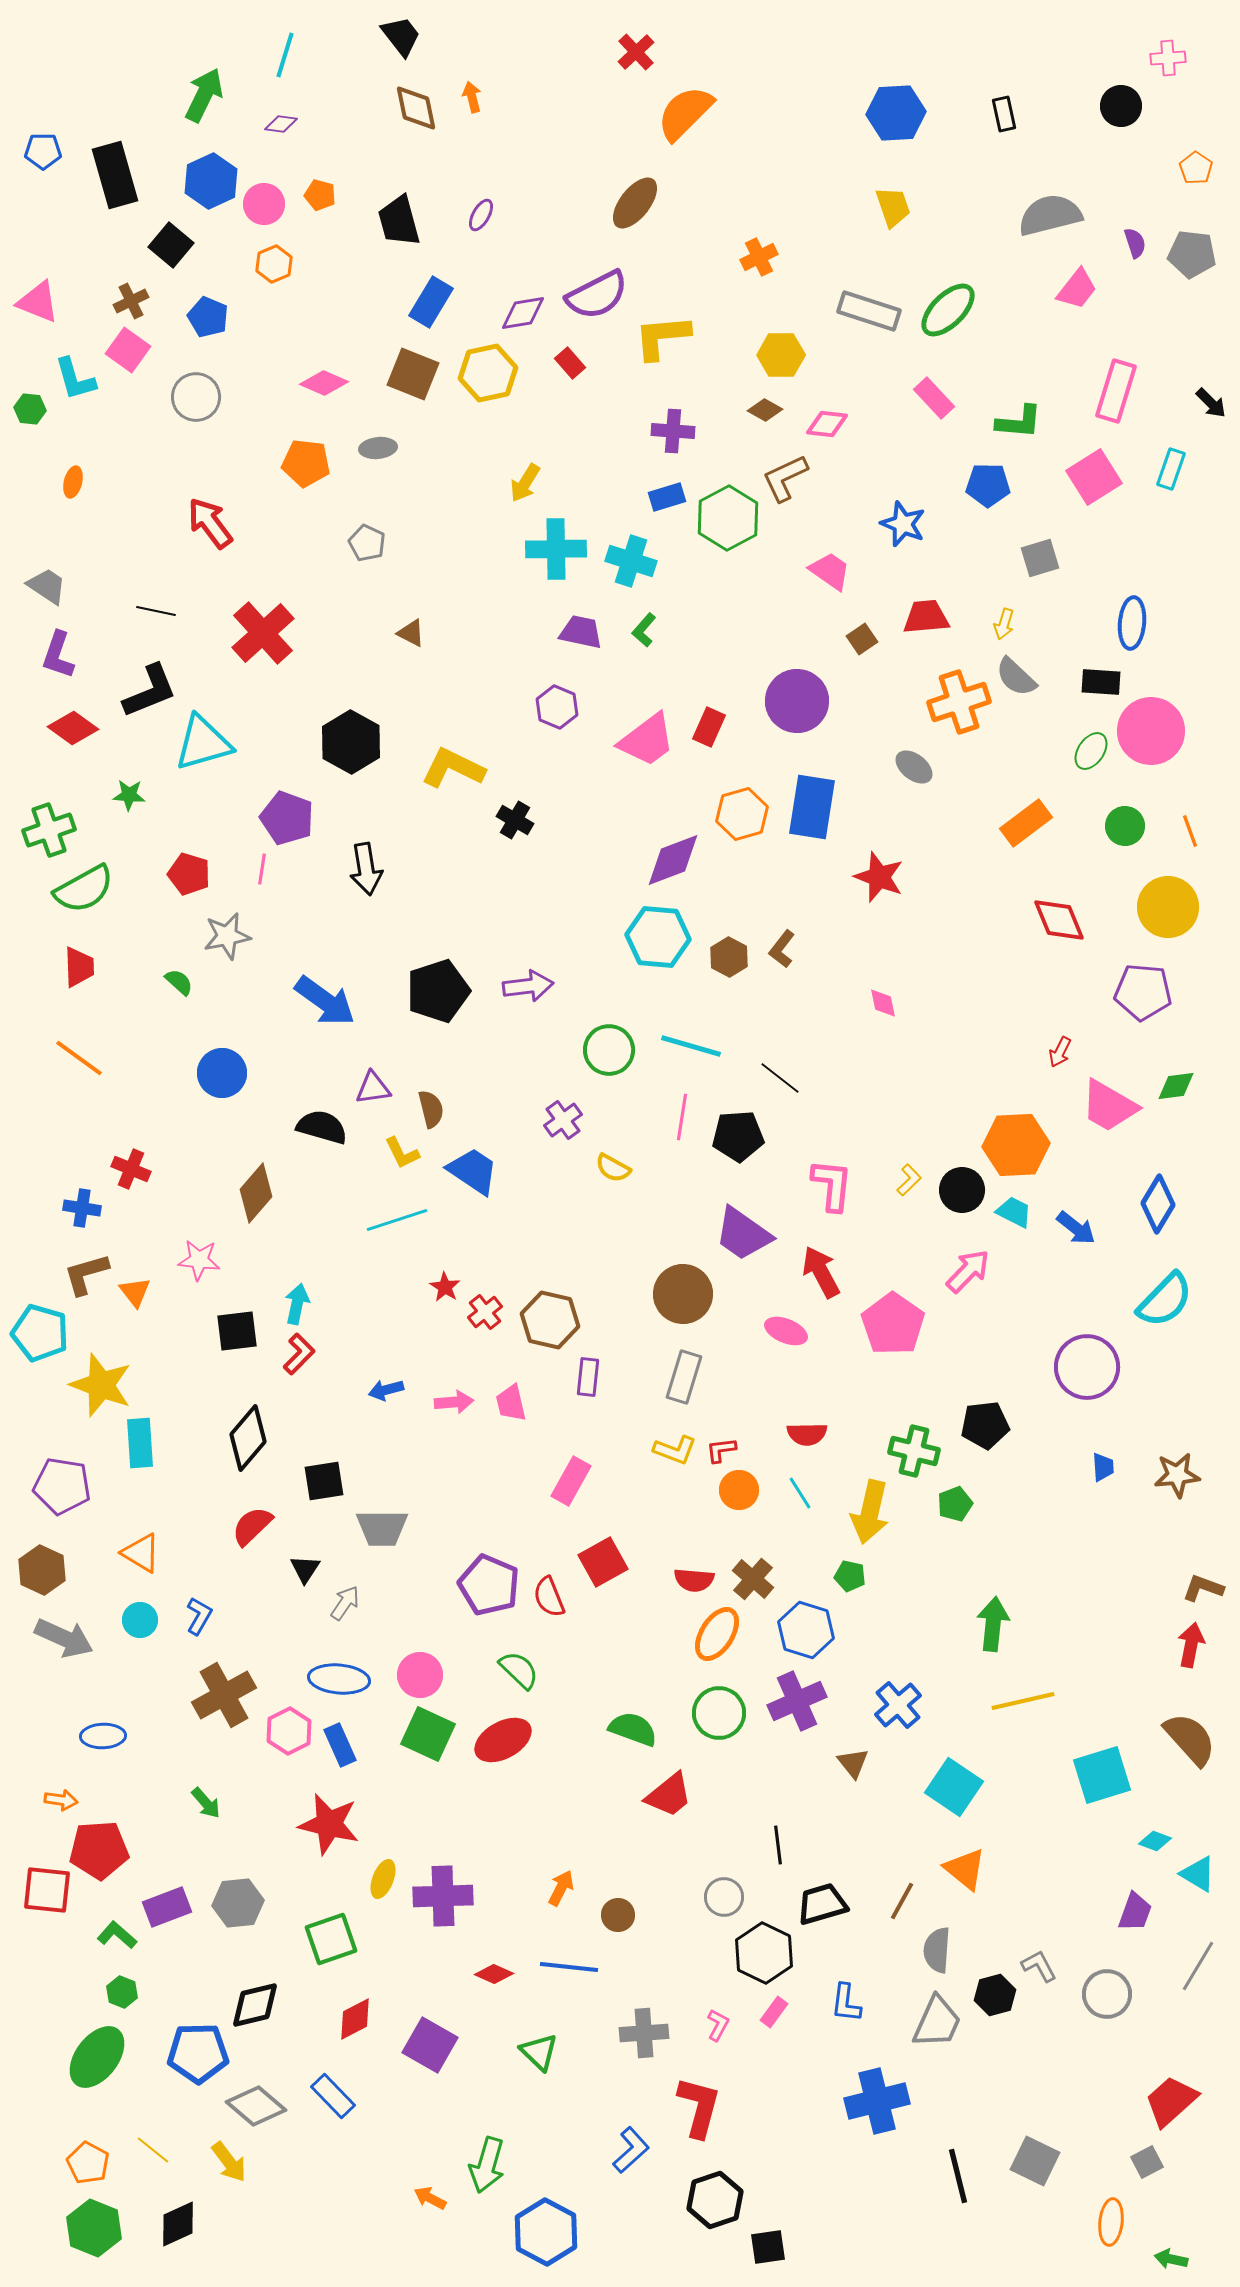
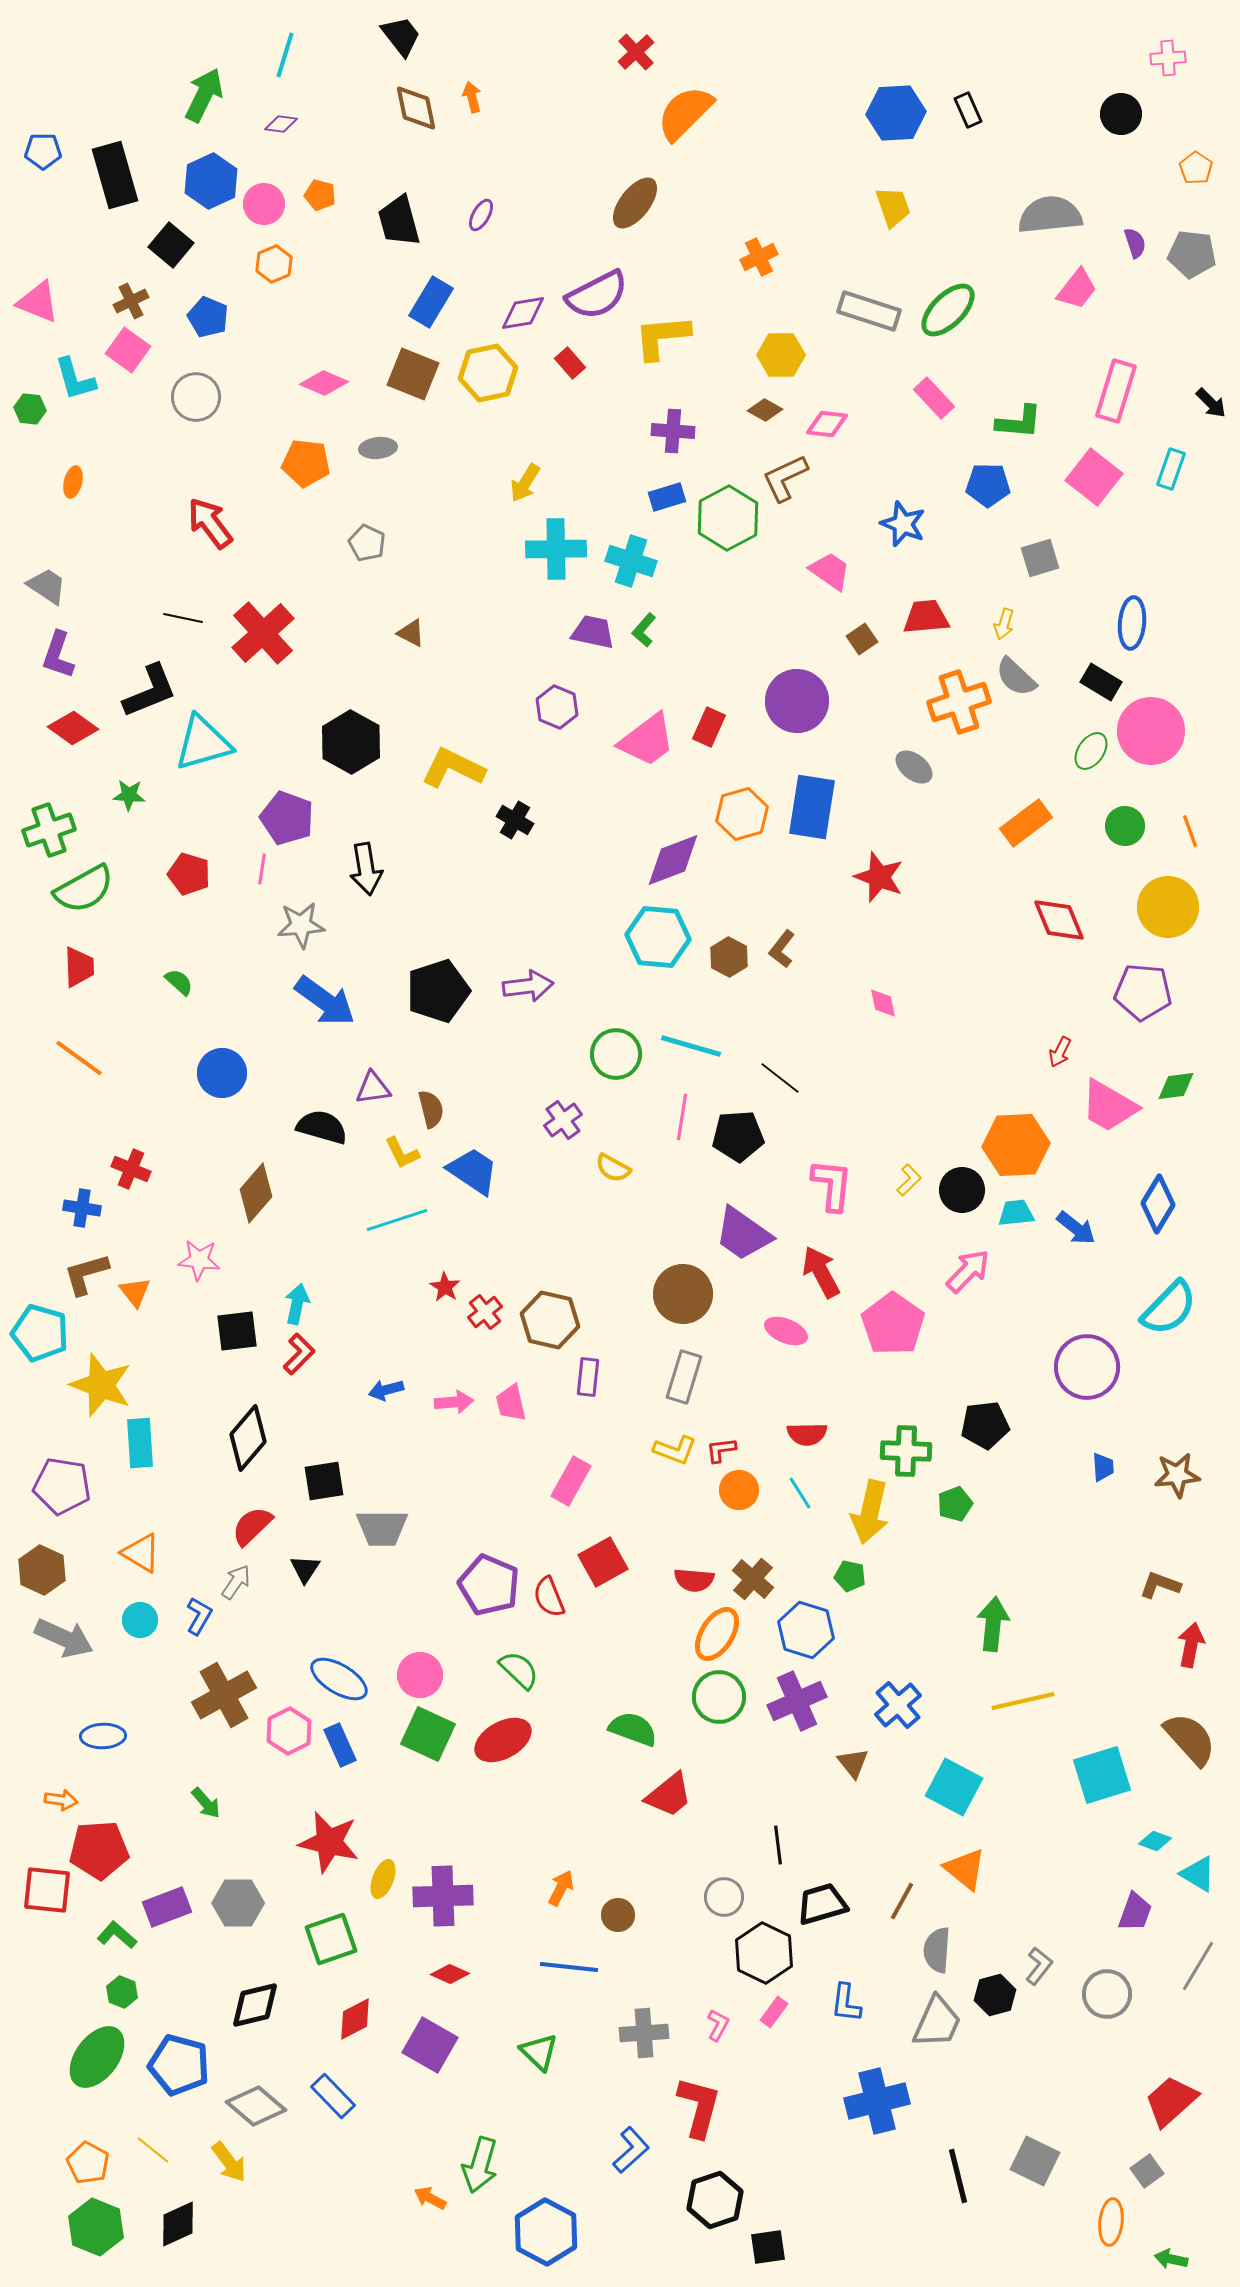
black circle at (1121, 106): moved 8 px down
black rectangle at (1004, 114): moved 36 px left, 4 px up; rotated 12 degrees counterclockwise
gray semicircle at (1050, 215): rotated 8 degrees clockwise
pink square at (1094, 477): rotated 20 degrees counterclockwise
black line at (156, 611): moved 27 px right, 7 px down
purple trapezoid at (581, 632): moved 12 px right
black rectangle at (1101, 682): rotated 27 degrees clockwise
gray star at (227, 936): moved 74 px right, 11 px up; rotated 6 degrees clockwise
green circle at (609, 1050): moved 7 px right, 4 px down
cyan trapezoid at (1014, 1212): moved 2 px right, 1 px down; rotated 33 degrees counterclockwise
cyan semicircle at (1165, 1300): moved 4 px right, 8 px down
green cross at (914, 1451): moved 8 px left; rotated 12 degrees counterclockwise
brown L-shape at (1203, 1588): moved 43 px left, 3 px up
gray arrow at (345, 1603): moved 109 px left, 21 px up
blue ellipse at (339, 1679): rotated 26 degrees clockwise
green circle at (719, 1713): moved 16 px up
cyan square at (954, 1787): rotated 6 degrees counterclockwise
red star at (329, 1824): moved 18 px down
gray hexagon at (238, 1903): rotated 6 degrees clockwise
gray L-shape at (1039, 1966): rotated 66 degrees clockwise
red diamond at (494, 1974): moved 44 px left
blue pentagon at (198, 2053): moved 19 px left, 12 px down; rotated 16 degrees clockwise
gray square at (1147, 2162): moved 9 px down; rotated 8 degrees counterclockwise
green arrow at (487, 2165): moved 7 px left
green hexagon at (94, 2228): moved 2 px right, 1 px up
